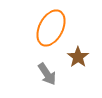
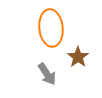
orange ellipse: rotated 33 degrees counterclockwise
